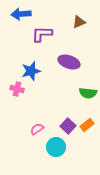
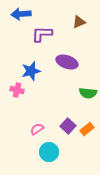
purple ellipse: moved 2 px left
pink cross: moved 1 px down
orange rectangle: moved 4 px down
cyan circle: moved 7 px left, 5 px down
